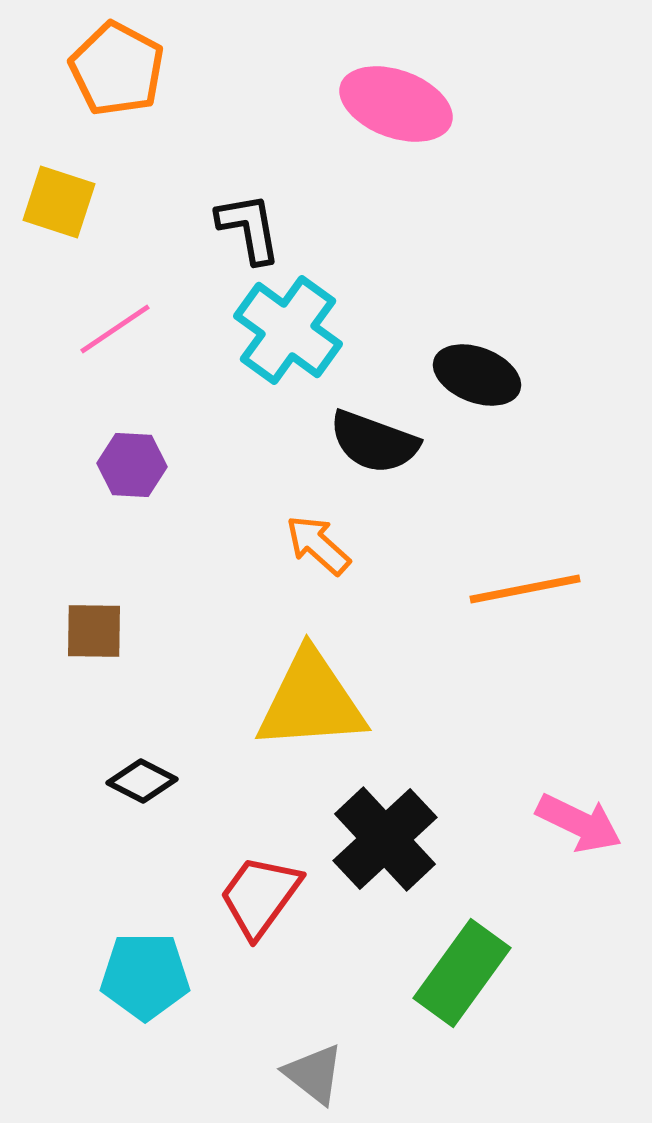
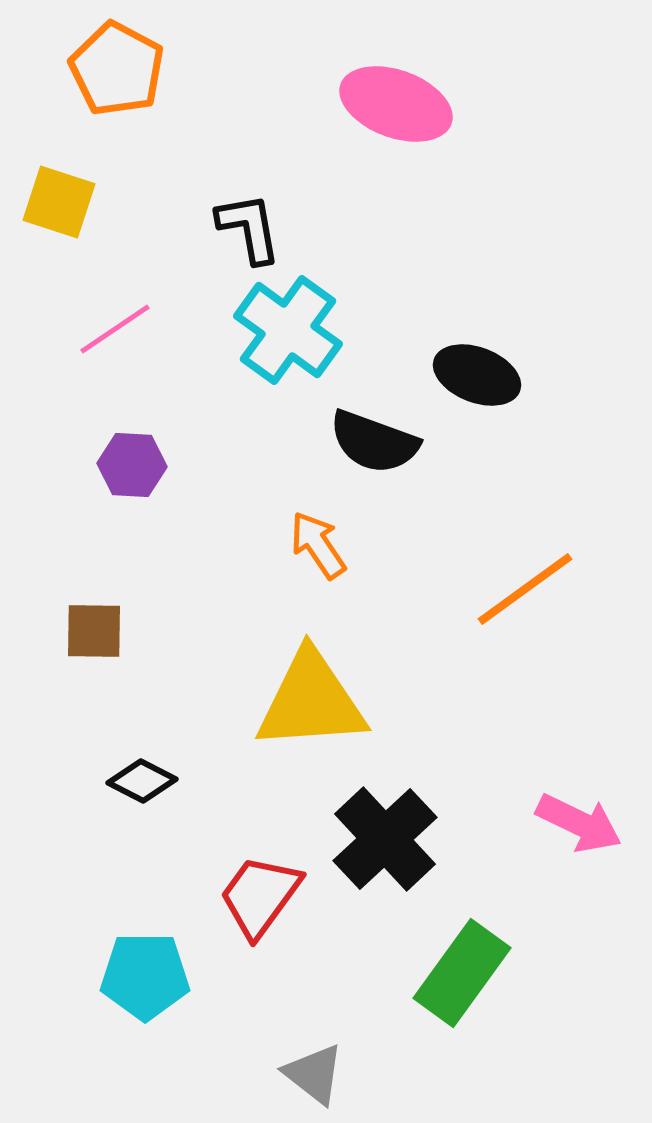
orange arrow: rotated 14 degrees clockwise
orange line: rotated 25 degrees counterclockwise
